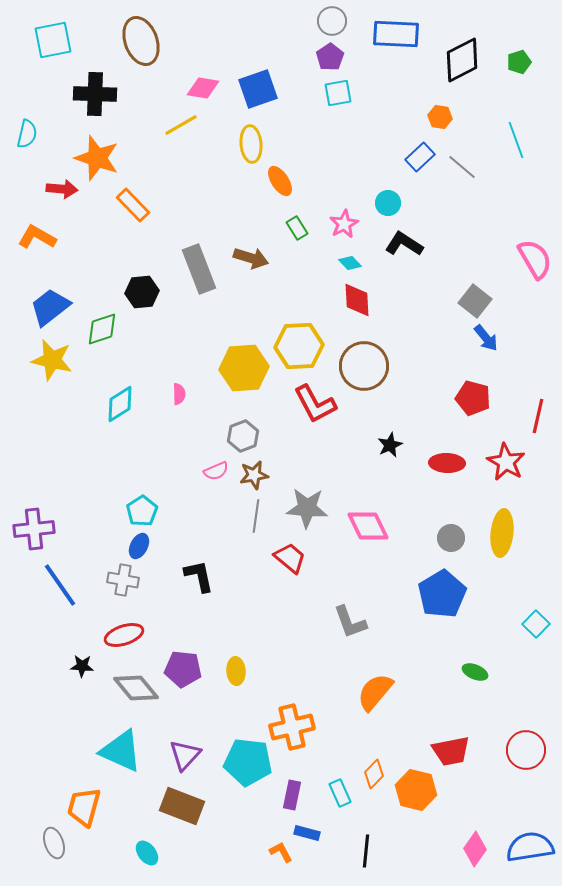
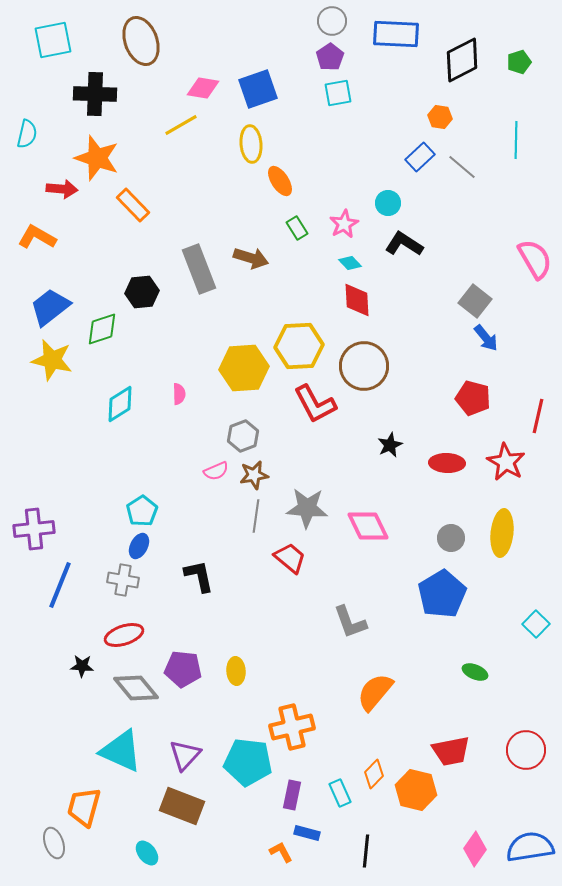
cyan line at (516, 140): rotated 21 degrees clockwise
blue line at (60, 585): rotated 57 degrees clockwise
